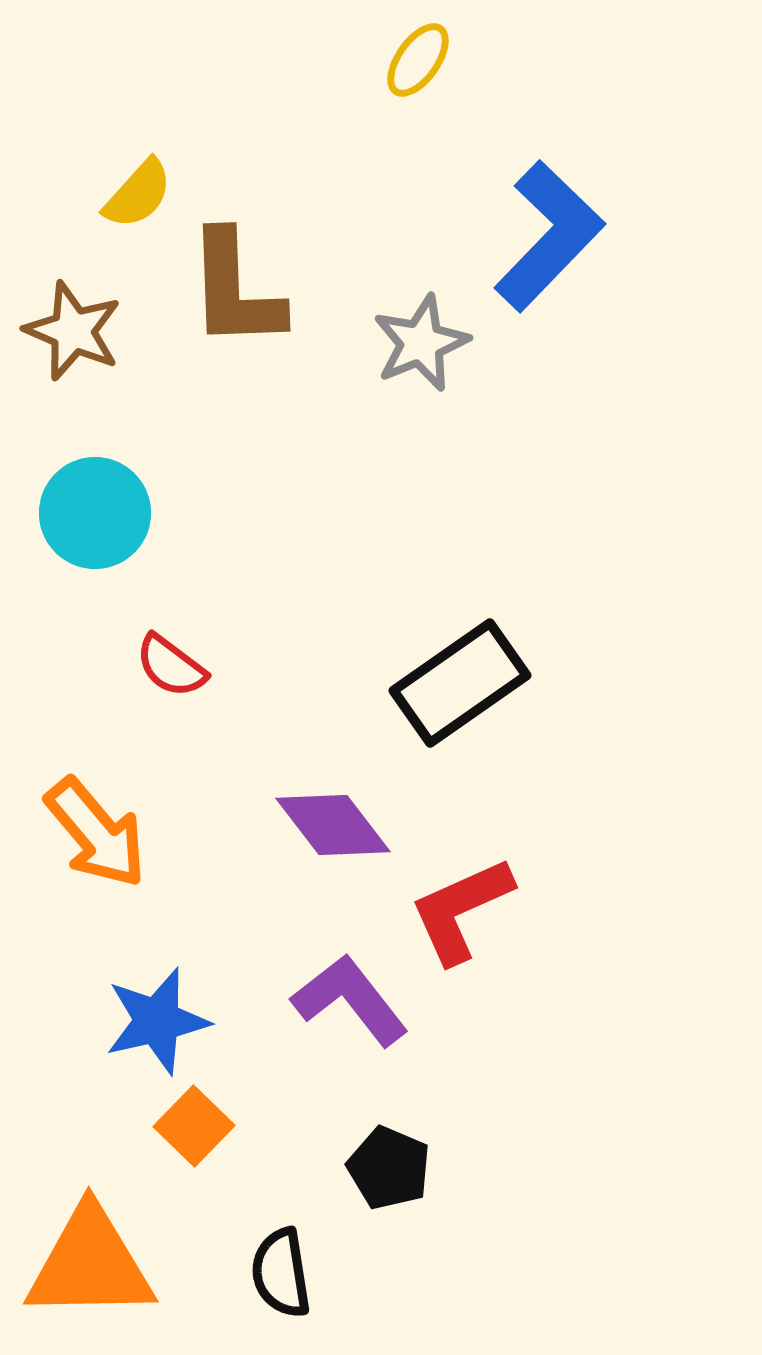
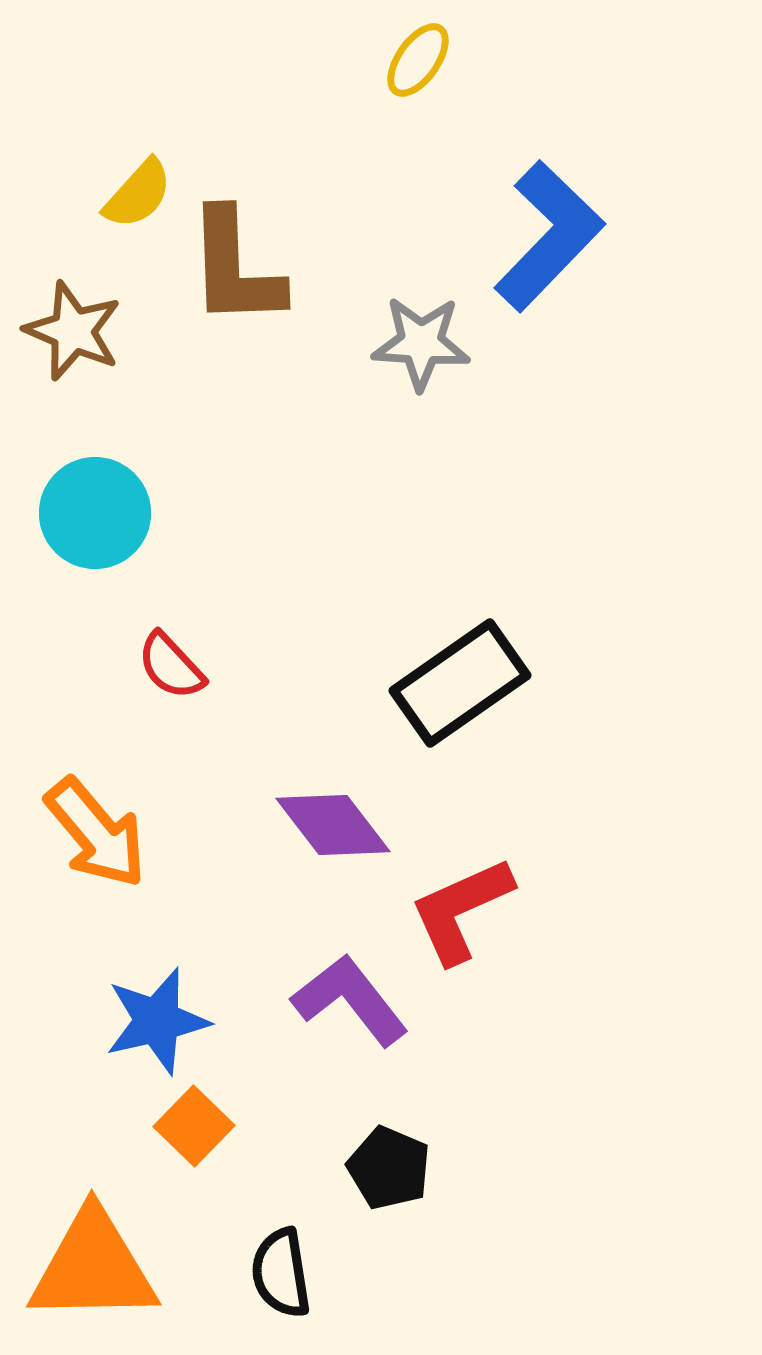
brown L-shape: moved 22 px up
gray star: rotated 26 degrees clockwise
red semicircle: rotated 10 degrees clockwise
orange triangle: moved 3 px right, 3 px down
